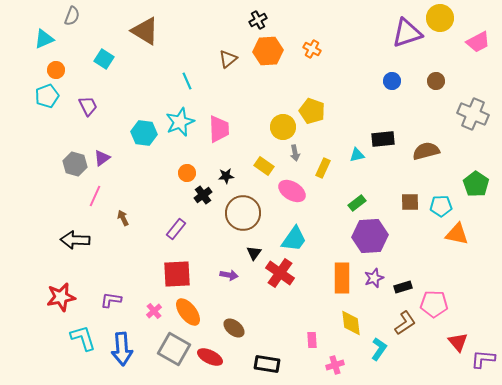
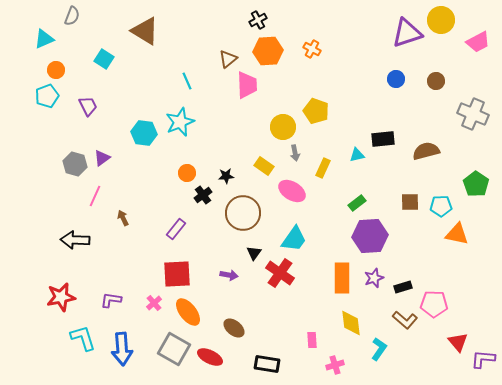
yellow circle at (440, 18): moved 1 px right, 2 px down
blue circle at (392, 81): moved 4 px right, 2 px up
yellow pentagon at (312, 111): moved 4 px right
pink trapezoid at (219, 129): moved 28 px right, 44 px up
pink cross at (154, 311): moved 8 px up
brown L-shape at (405, 323): moved 3 px up; rotated 75 degrees clockwise
